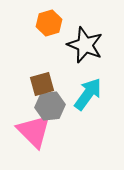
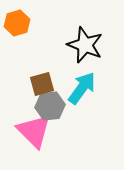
orange hexagon: moved 32 px left
cyan arrow: moved 6 px left, 6 px up
